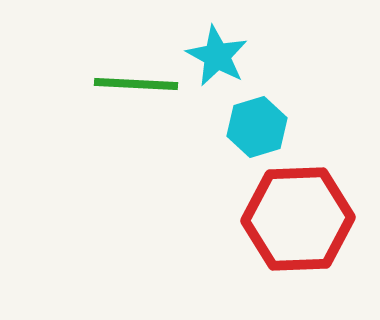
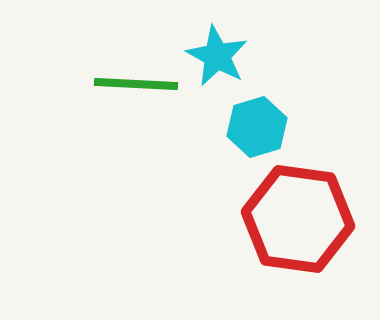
red hexagon: rotated 10 degrees clockwise
